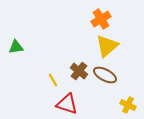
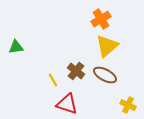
brown cross: moved 3 px left
